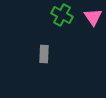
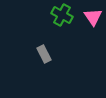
gray rectangle: rotated 30 degrees counterclockwise
